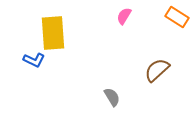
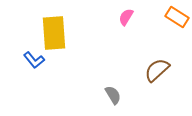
pink semicircle: moved 2 px right, 1 px down
yellow rectangle: moved 1 px right
blue L-shape: rotated 25 degrees clockwise
gray semicircle: moved 1 px right, 2 px up
